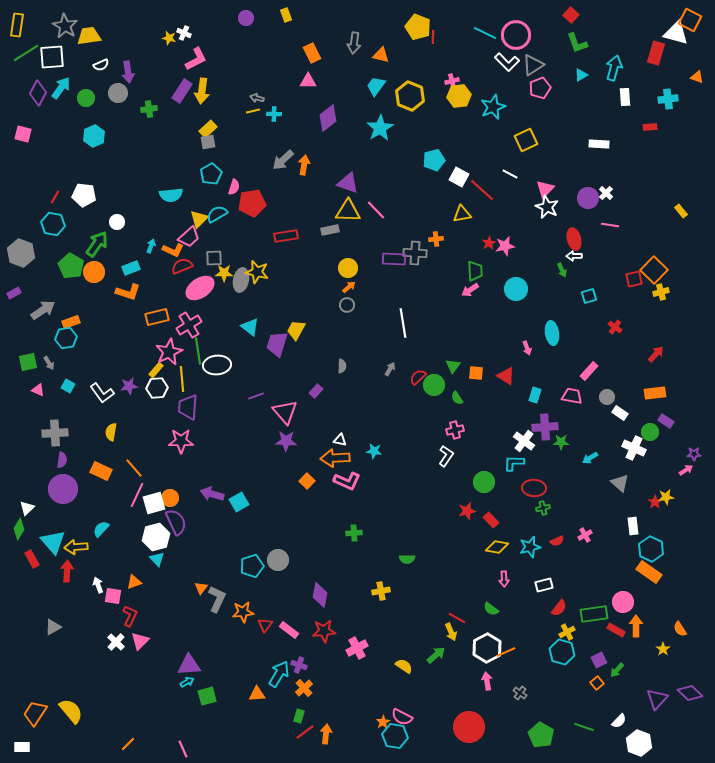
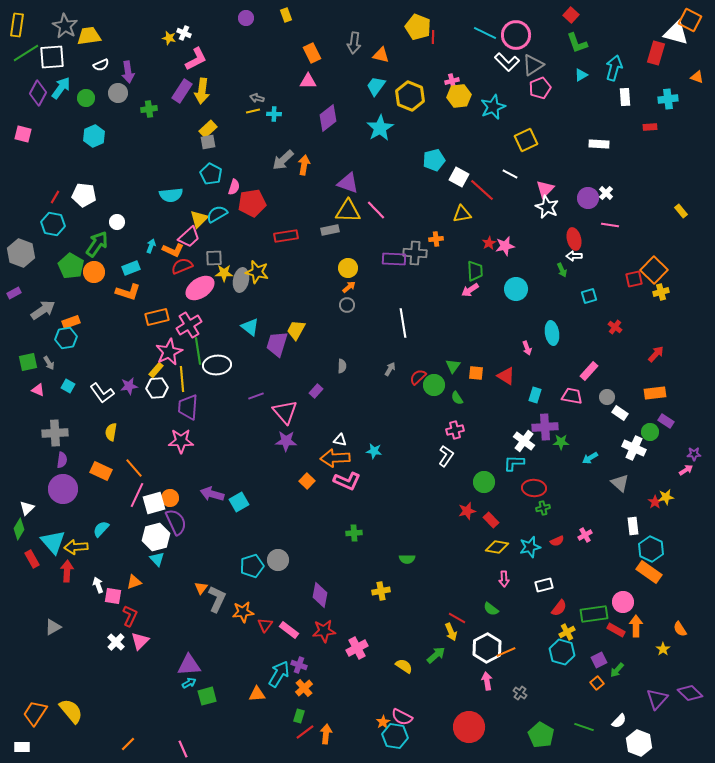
cyan pentagon at (211, 174): rotated 15 degrees counterclockwise
cyan arrow at (187, 682): moved 2 px right, 1 px down
